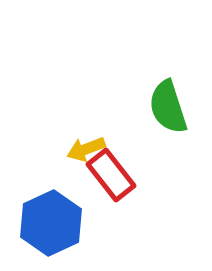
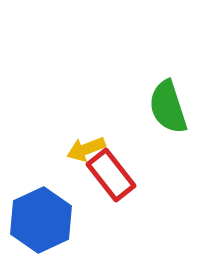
blue hexagon: moved 10 px left, 3 px up
